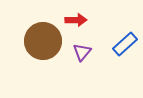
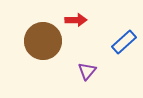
blue rectangle: moved 1 px left, 2 px up
purple triangle: moved 5 px right, 19 px down
